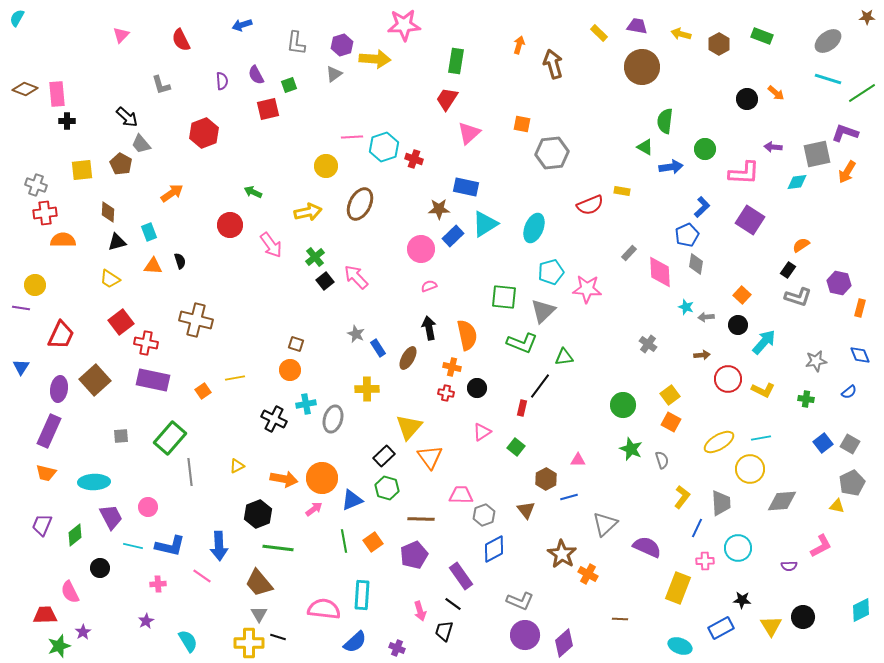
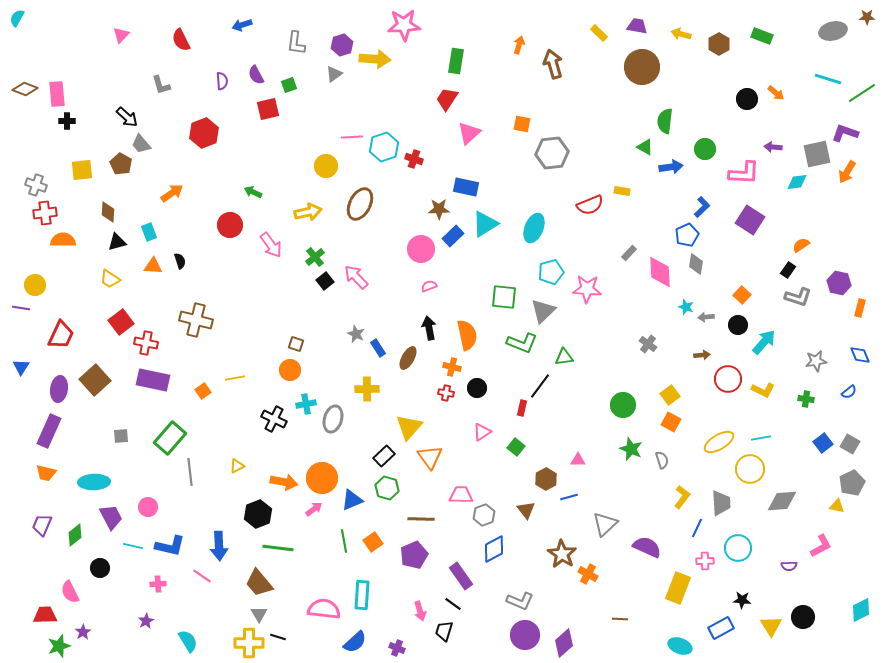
gray ellipse at (828, 41): moved 5 px right, 10 px up; rotated 24 degrees clockwise
orange arrow at (284, 479): moved 3 px down
